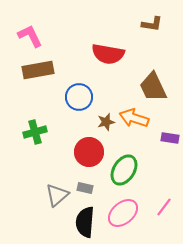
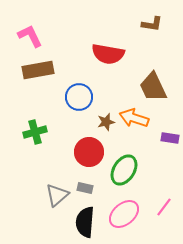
pink ellipse: moved 1 px right, 1 px down
